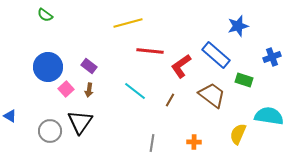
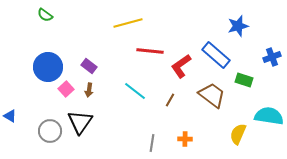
orange cross: moved 9 px left, 3 px up
